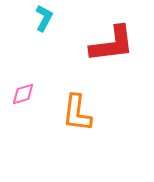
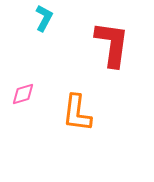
red L-shape: rotated 75 degrees counterclockwise
